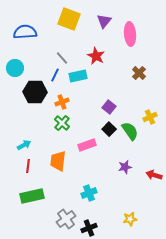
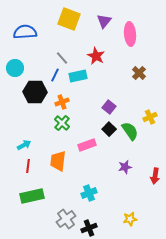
red arrow: moved 1 px right, 1 px down; rotated 98 degrees counterclockwise
